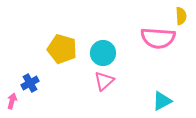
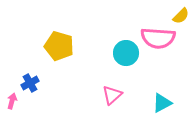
yellow semicircle: rotated 48 degrees clockwise
yellow pentagon: moved 3 px left, 3 px up
cyan circle: moved 23 px right
pink triangle: moved 8 px right, 14 px down
cyan triangle: moved 2 px down
